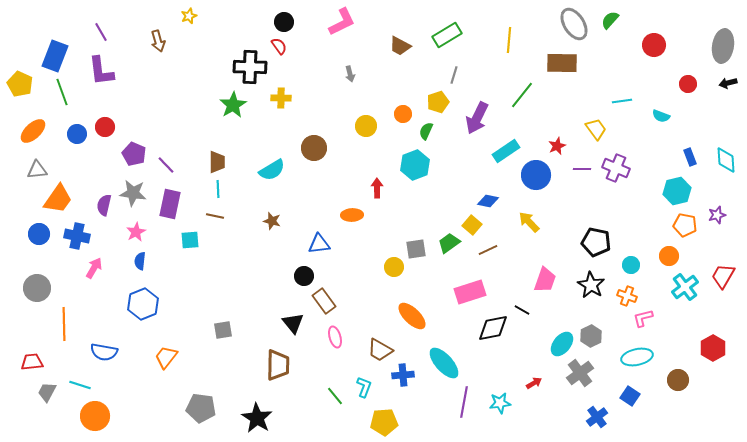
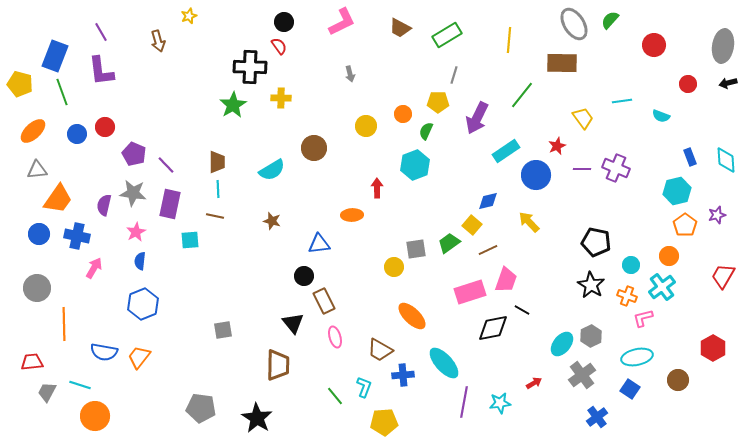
brown trapezoid at (400, 46): moved 18 px up
yellow pentagon at (20, 84): rotated 10 degrees counterclockwise
yellow pentagon at (438, 102): rotated 20 degrees clockwise
yellow trapezoid at (596, 129): moved 13 px left, 11 px up
blue diamond at (488, 201): rotated 25 degrees counterclockwise
orange pentagon at (685, 225): rotated 25 degrees clockwise
pink trapezoid at (545, 280): moved 39 px left
cyan cross at (685, 287): moved 23 px left
brown rectangle at (324, 301): rotated 10 degrees clockwise
orange trapezoid at (166, 357): moved 27 px left
gray cross at (580, 373): moved 2 px right, 2 px down
blue square at (630, 396): moved 7 px up
